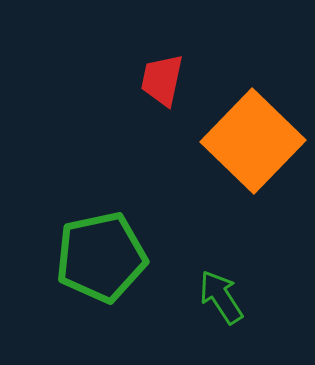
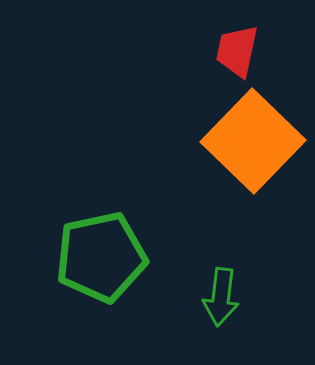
red trapezoid: moved 75 px right, 29 px up
green arrow: rotated 140 degrees counterclockwise
